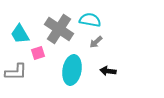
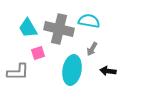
cyan semicircle: moved 1 px left, 1 px down
gray cross: rotated 20 degrees counterclockwise
cyan trapezoid: moved 8 px right, 6 px up
gray arrow: moved 4 px left, 7 px down; rotated 16 degrees counterclockwise
gray L-shape: moved 2 px right
